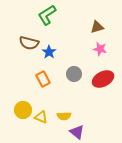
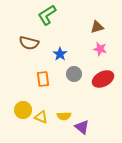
blue star: moved 11 px right, 2 px down
orange rectangle: rotated 21 degrees clockwise
purple triangle: moved 5 px right, 5 px up
